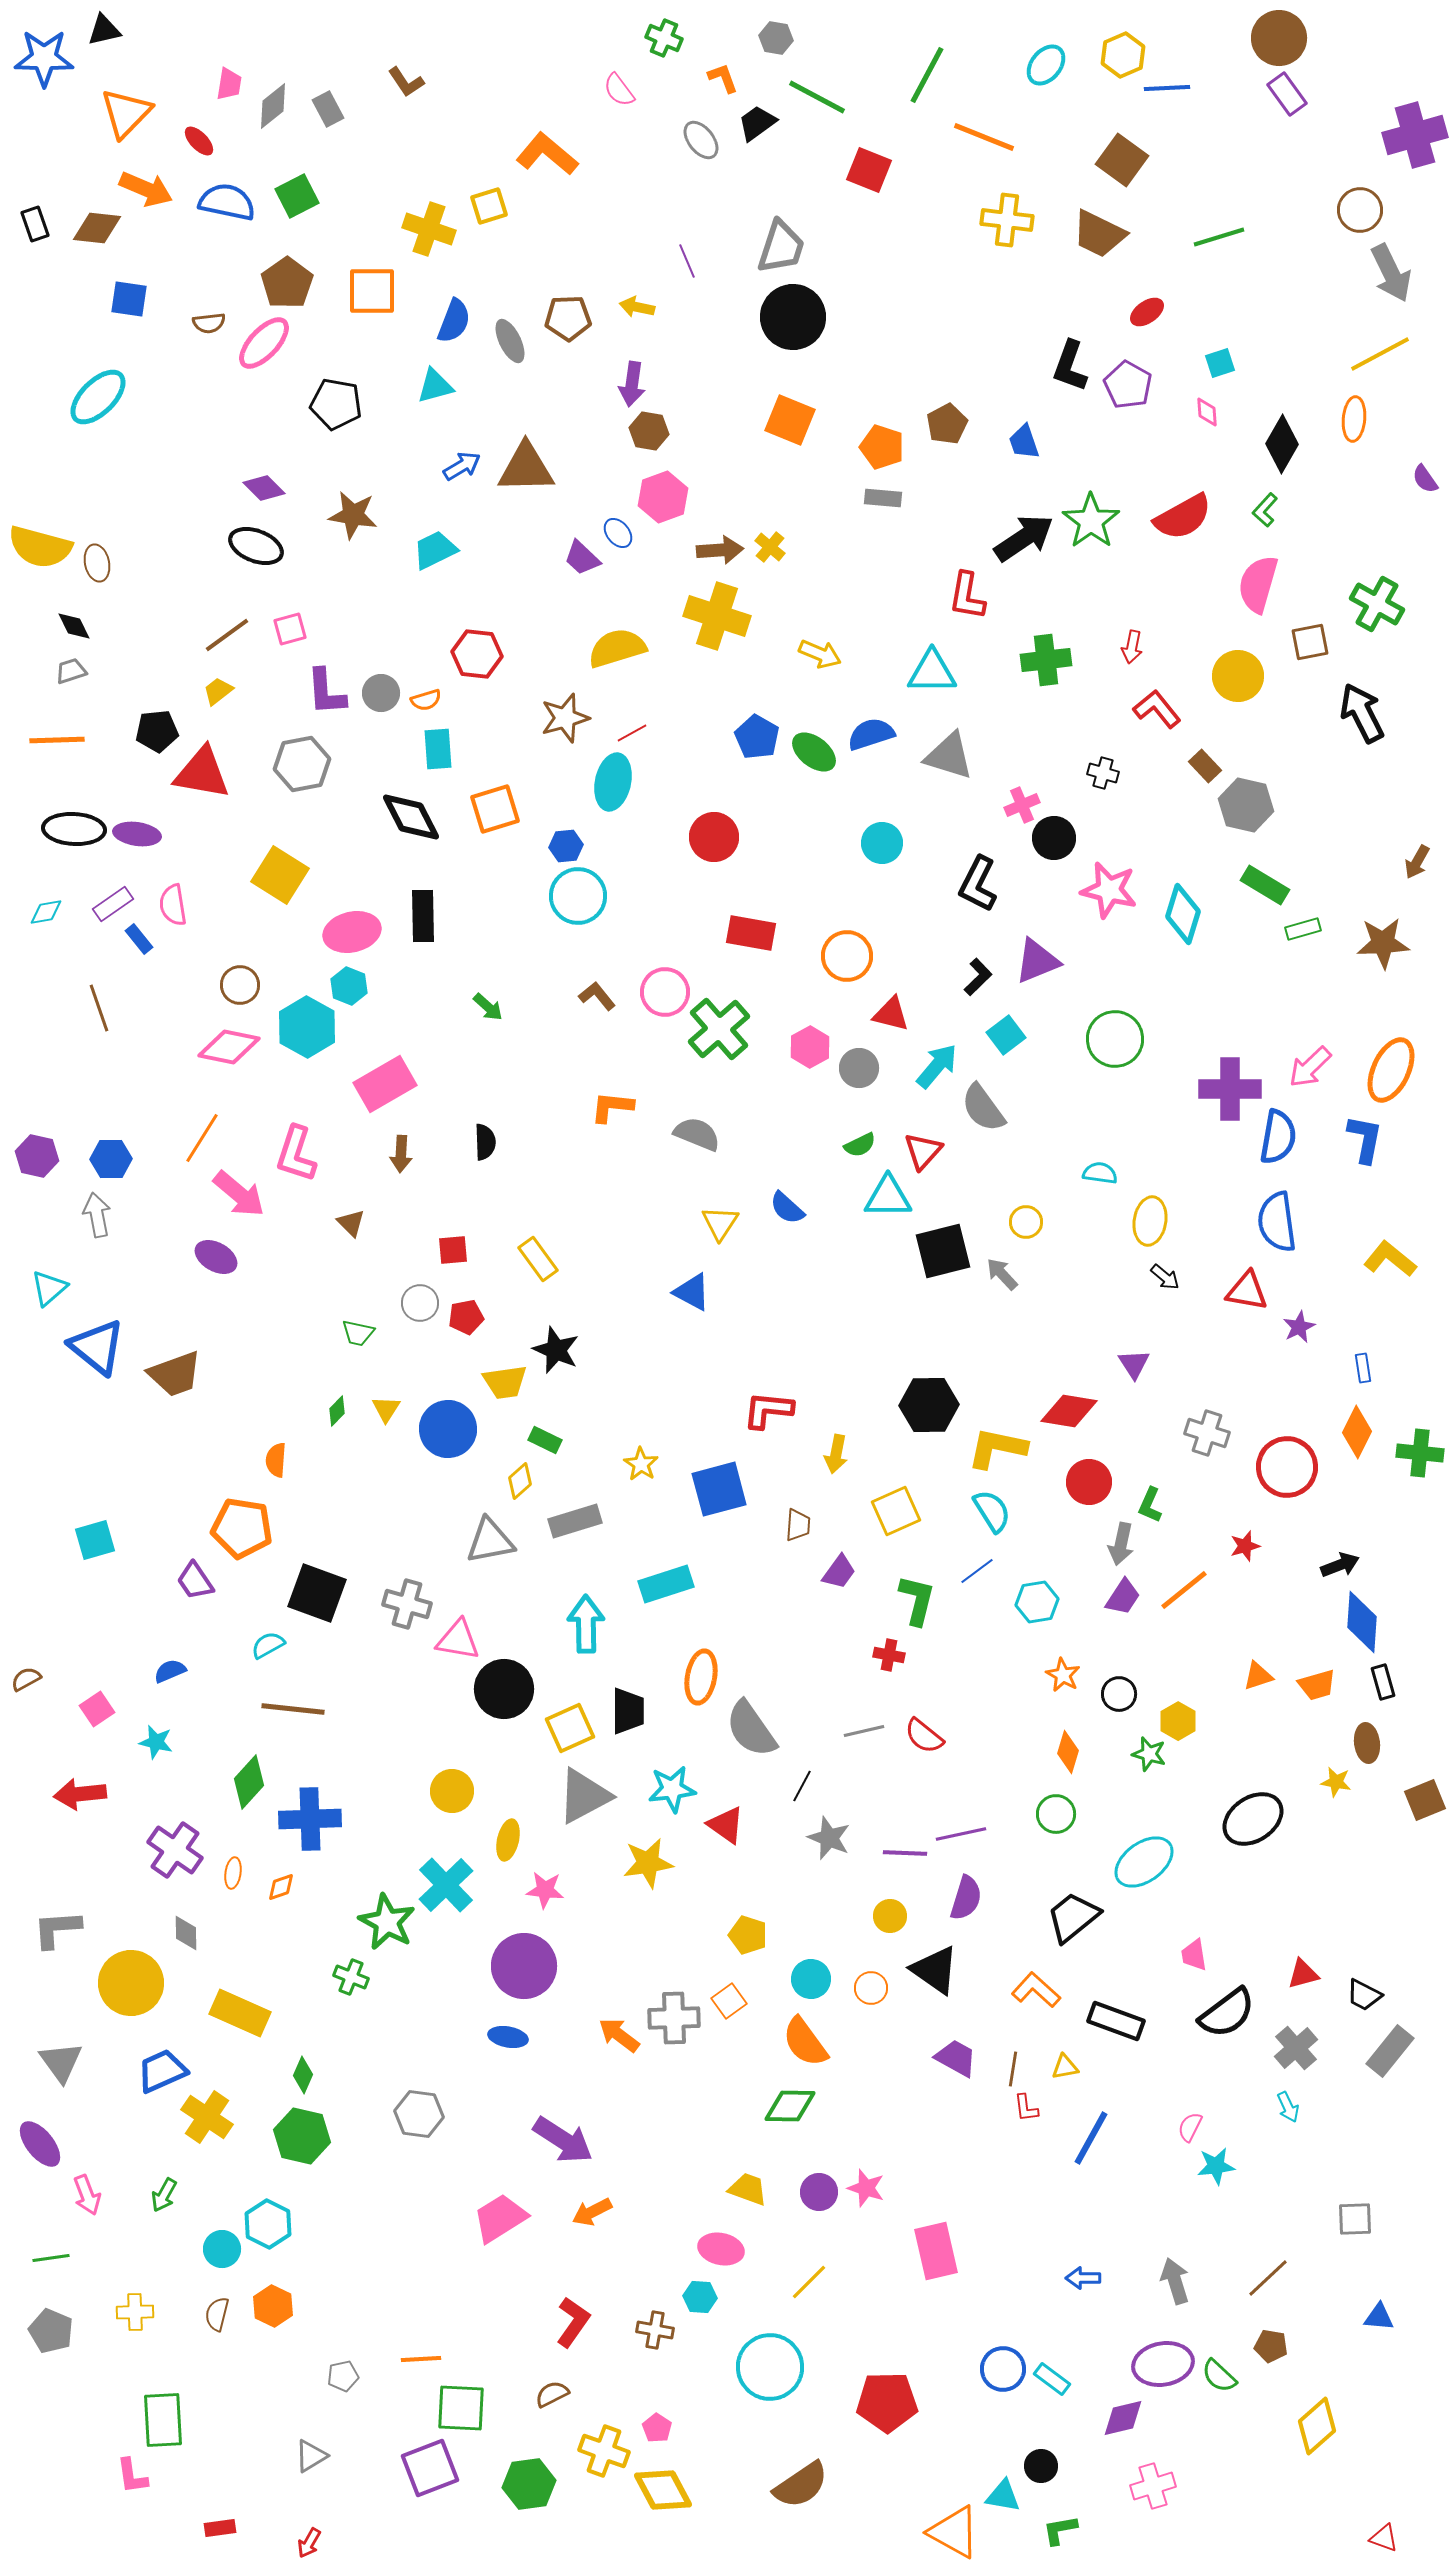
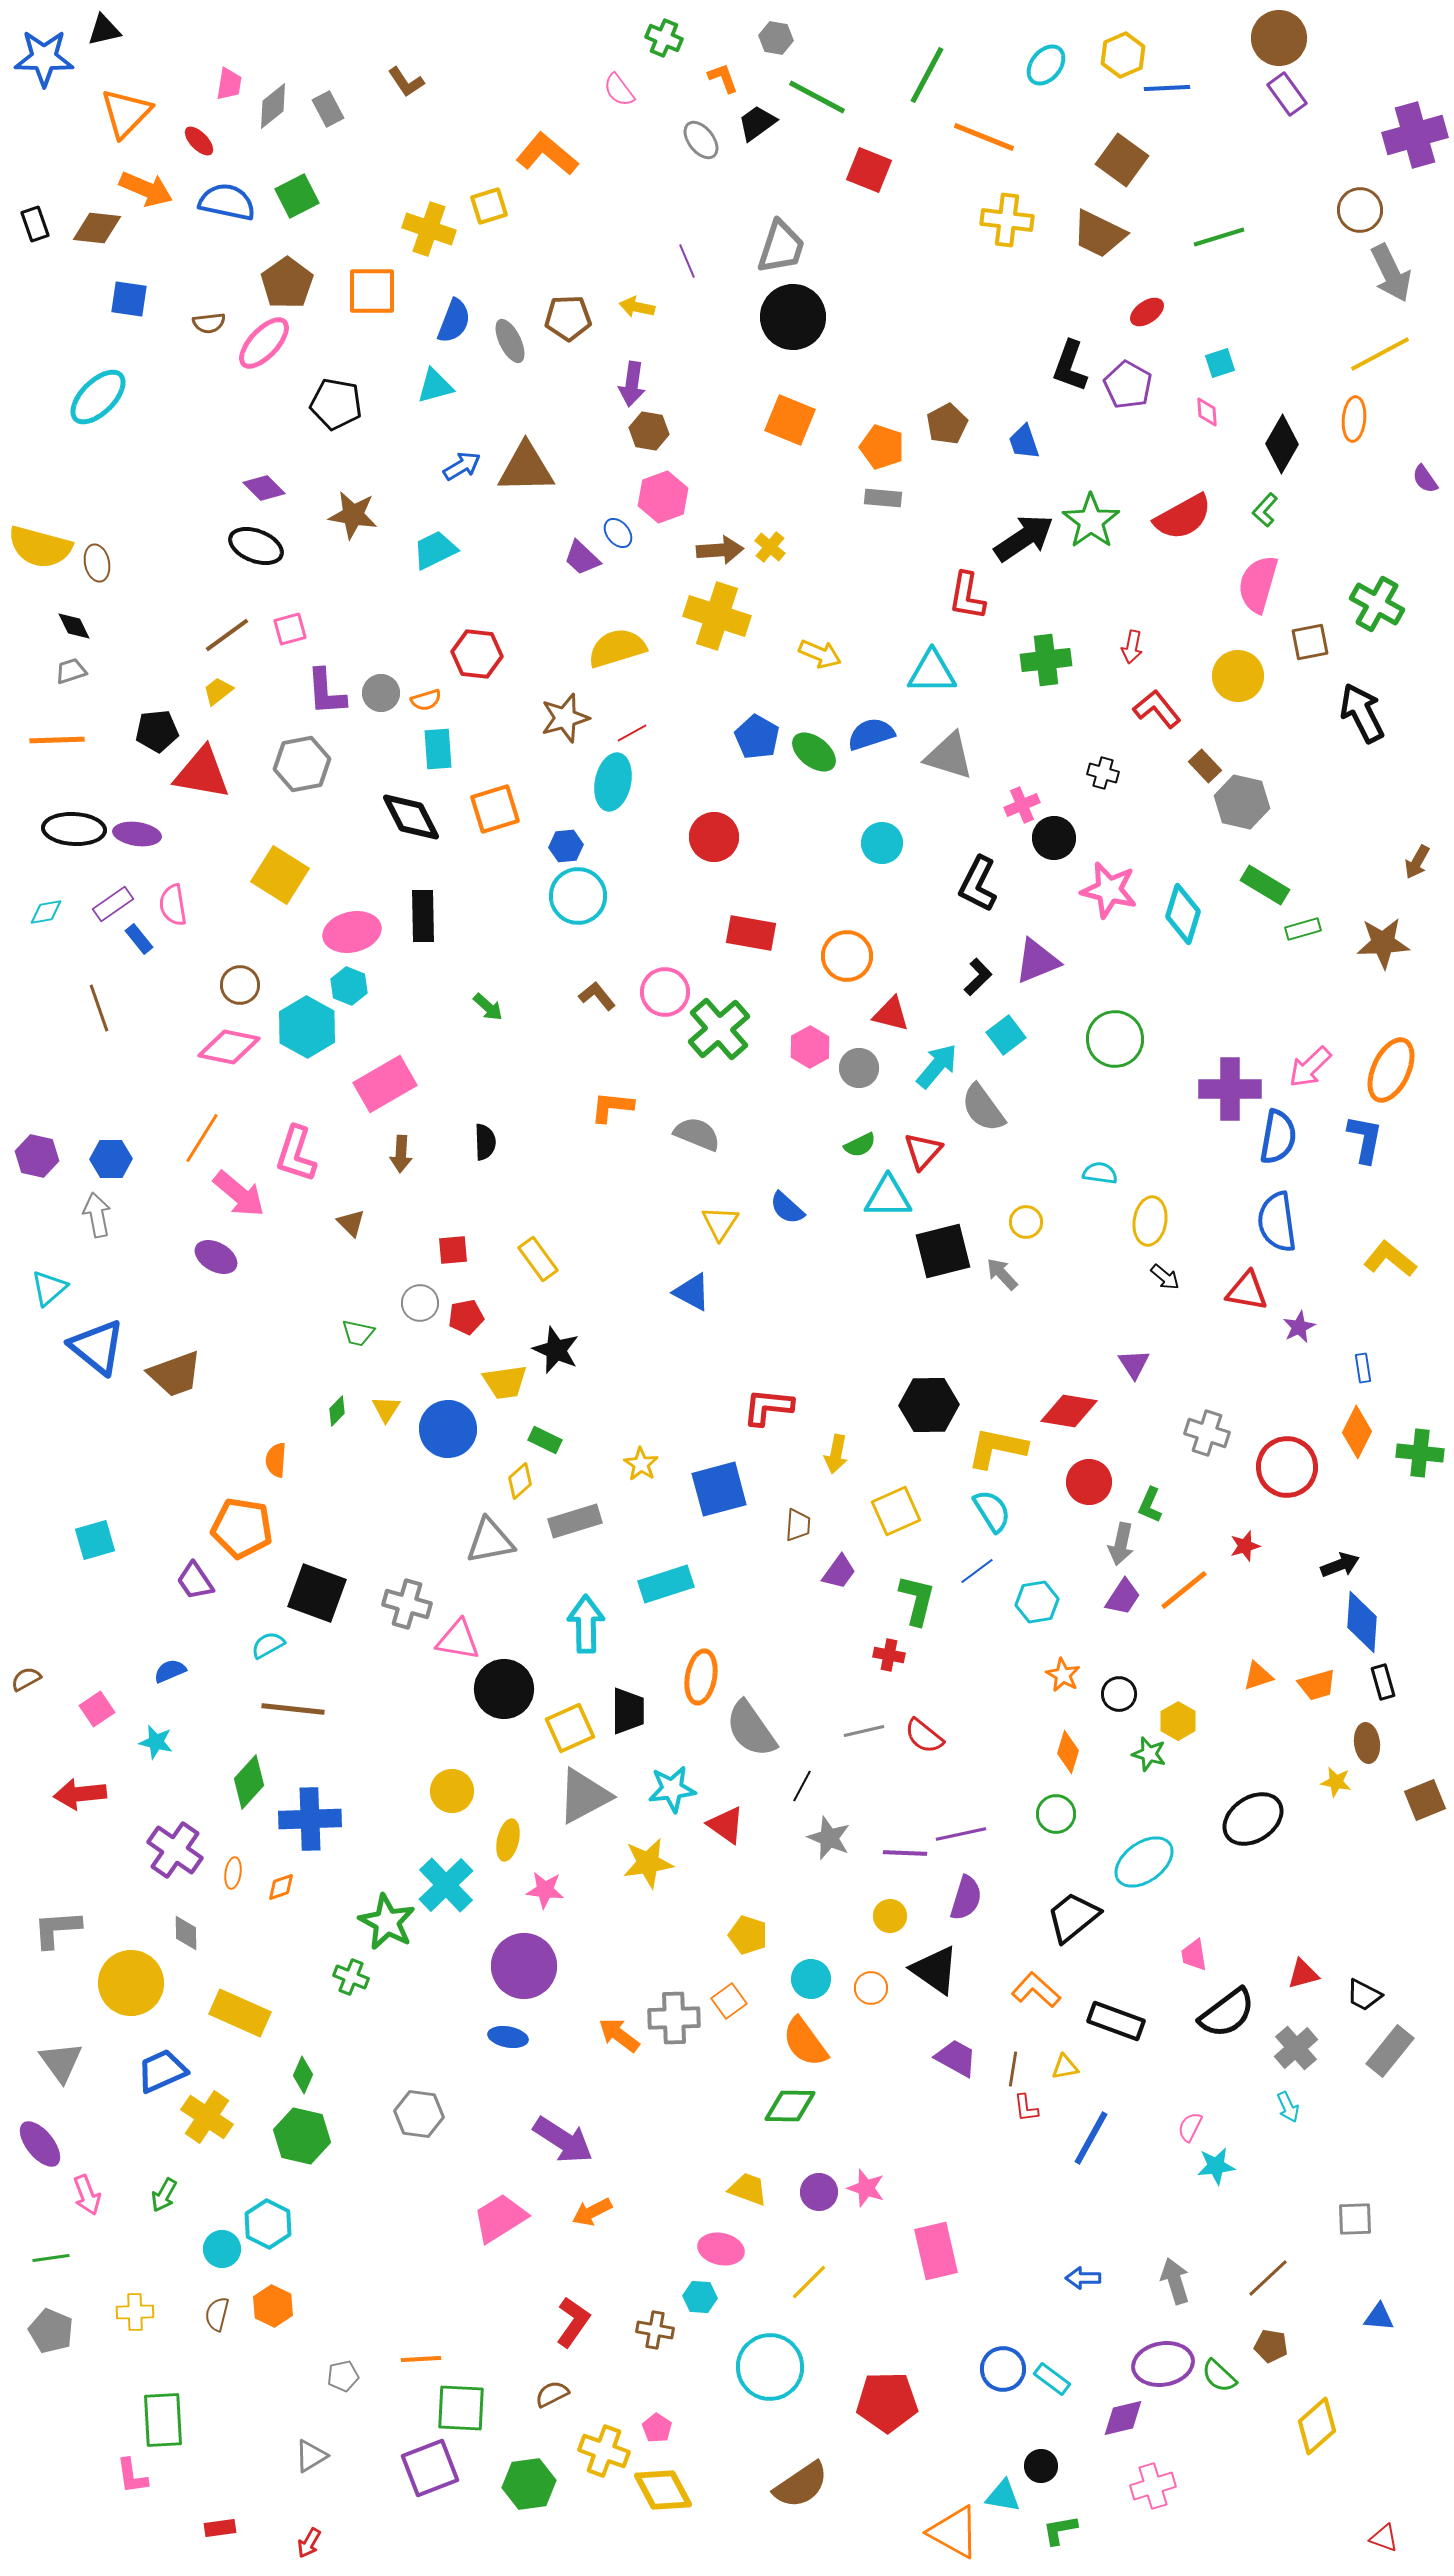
gray hexagon at (1246, 805): moved 4 px left, 3 px up
red L-shape at (768, 1410): moved 3 px up
